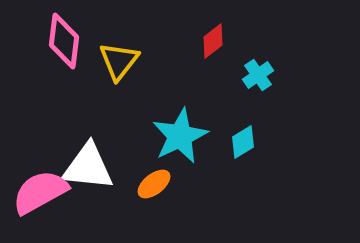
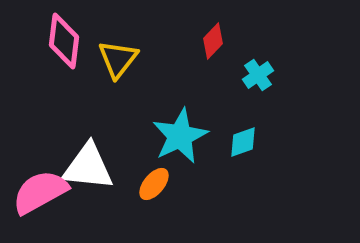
red diamond: rotated 9 degrees counterclockwise
yellow triangle: moved 1 px left, 2 px up
cyan diamond: rotated 12 degrees clockwise
orange ellipse: rotated 12 degrees counterclockwise
